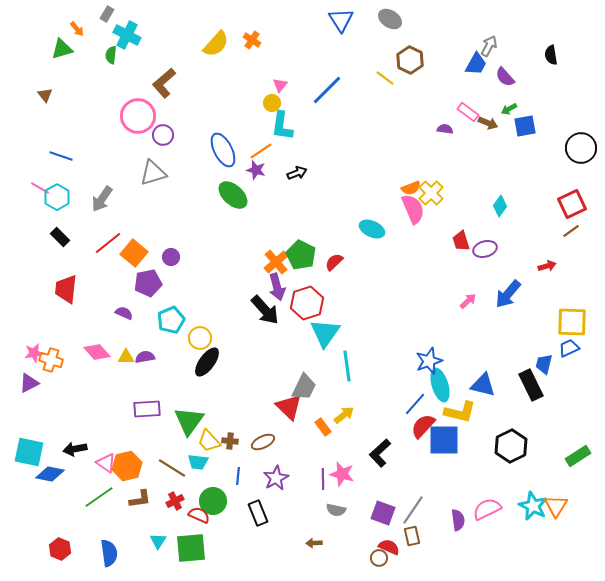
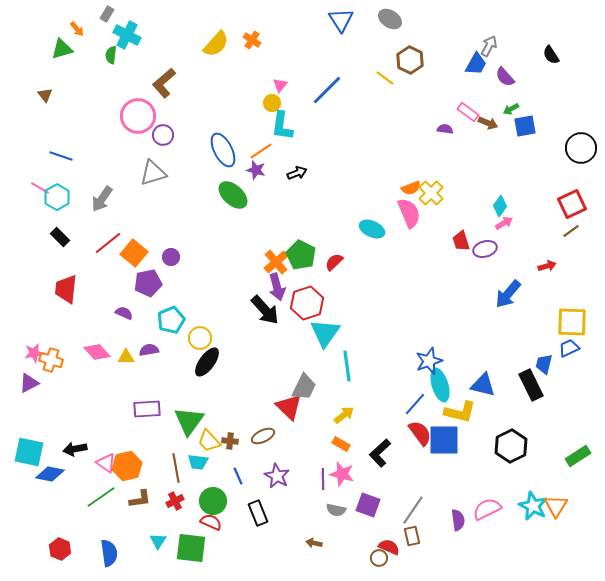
black semicircle at (551, 55): rotated 24 degrees counterclockwise
green arrow at (509, 109): moved 2 px right
pink semicircle at (413, 209): moved 4 px left, 4 px down
pink arrow at (468, 301): moved 36 px right, 78 px up; rotated 12 degrees clockwise
purple semicircle at (145, 357): moved 4 px right, 7 px up
red semicircle at (423, 426): moved 3 px left, 7 px down; rotated 100 degrees clockwise
orange rectangle at (323, 427): moved 18 px right, 17 px down; rotated 24 degrees counterclockwise
brown ellipse at (263, 442): moved 6 px up
brown line at (172, 468): moved 4 px right; rotated 48 degrees clockwise
blue line at (238, 476): rotated 30 degrees counterclockwise
purple star at (276, 478): moved 1 px right, 2 px up; rotated 15 degrees counterclockwise
green line at (99, 497): moved 2 px right
purple square at (383, 513): moved 15 px left, 8 px up
red semicircle at (199, 515): moved 12 px right, 7 px down
brown arrow at (314, 543): rotated 14 degrees clockwise
green square at (191, 548): rotated 12 degrees clockwise
